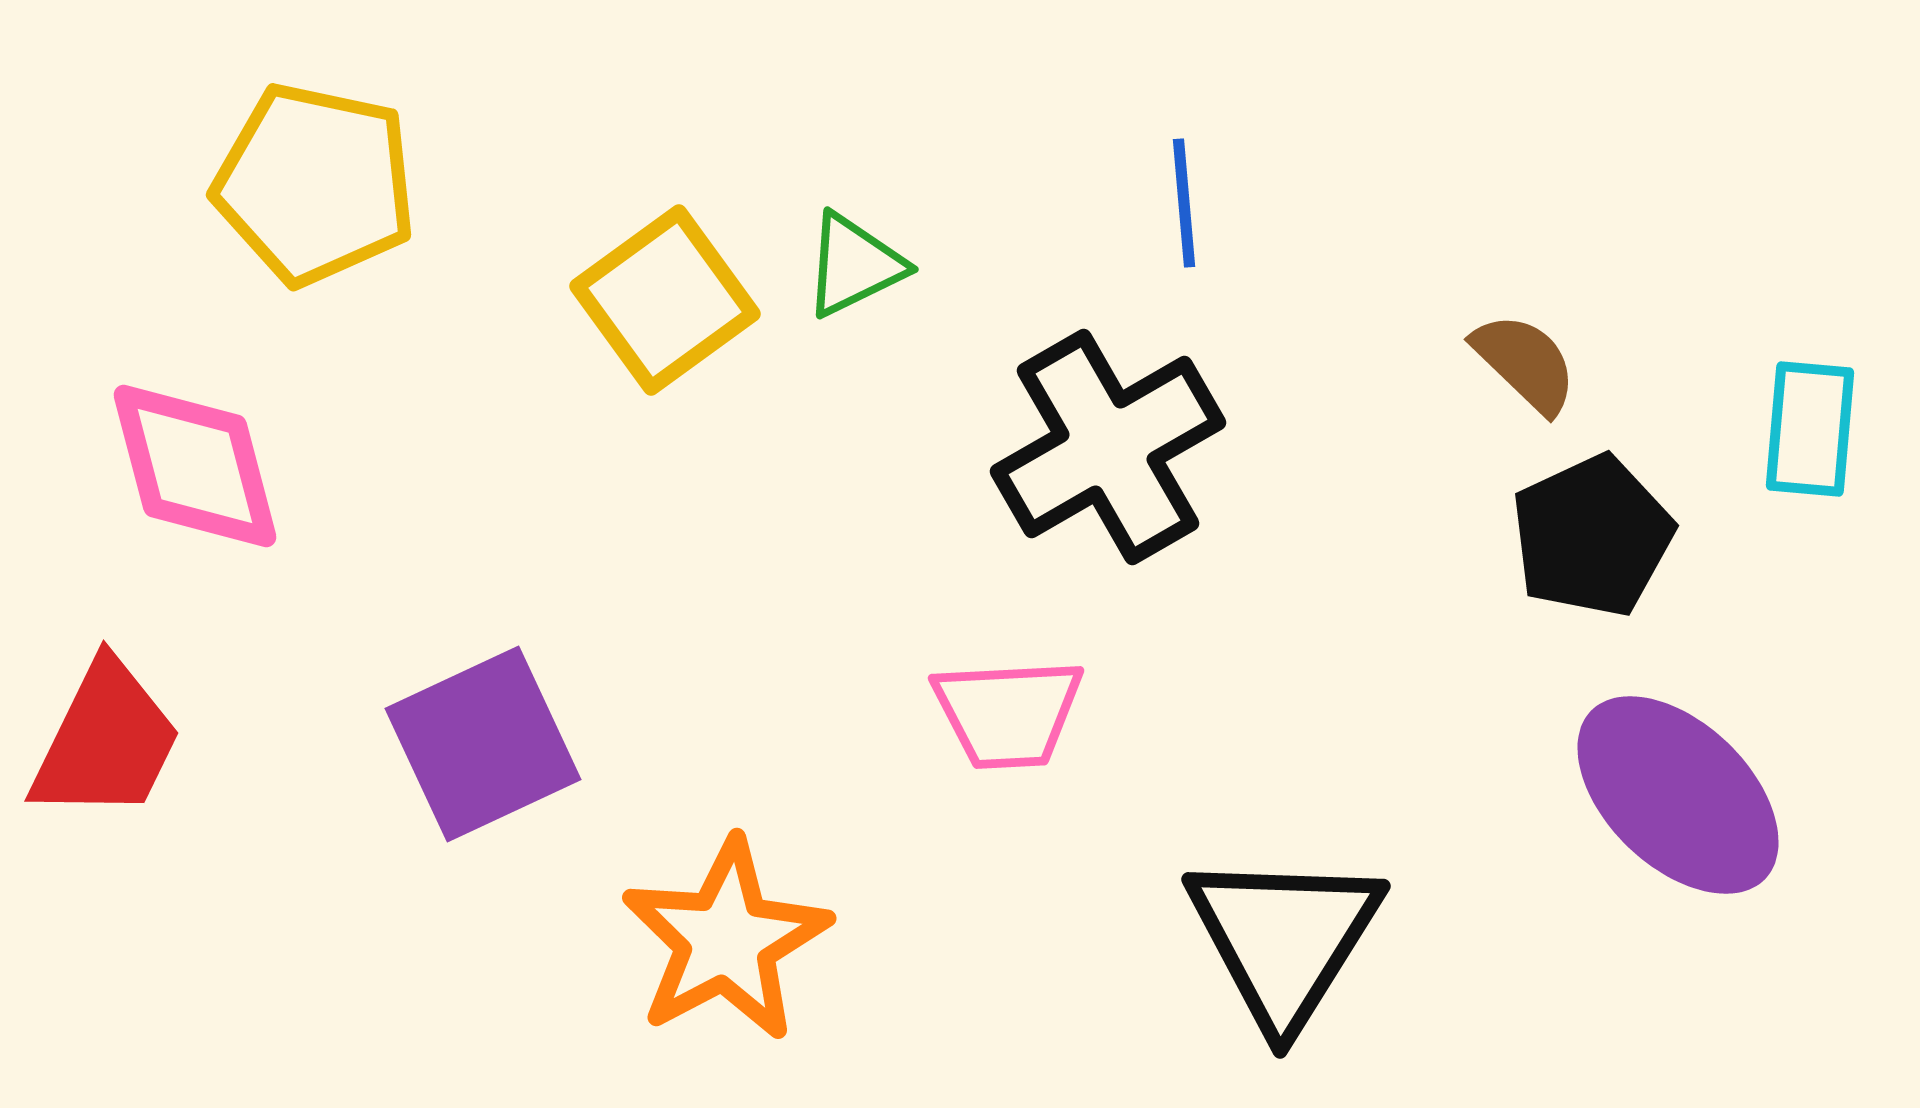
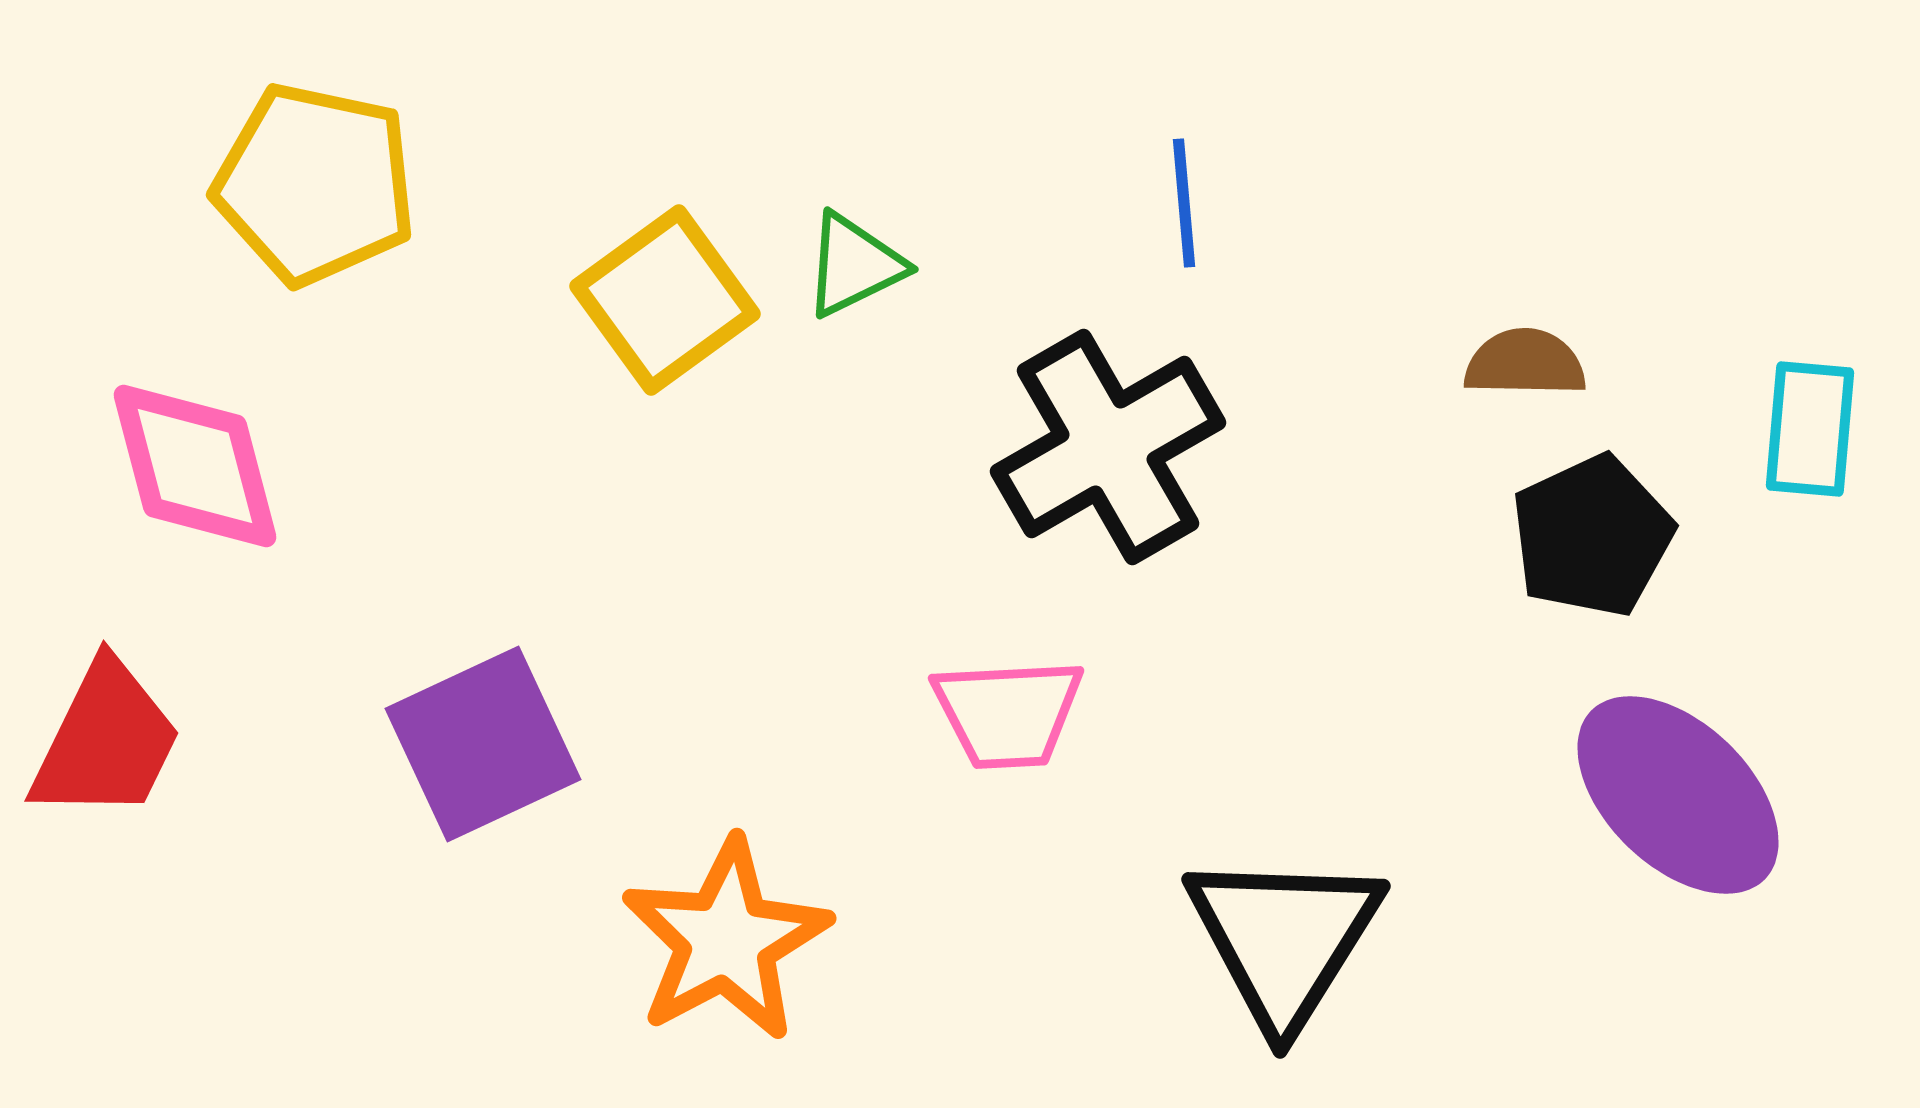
brown semicircle: rotated 43 degrees counterclockwise
